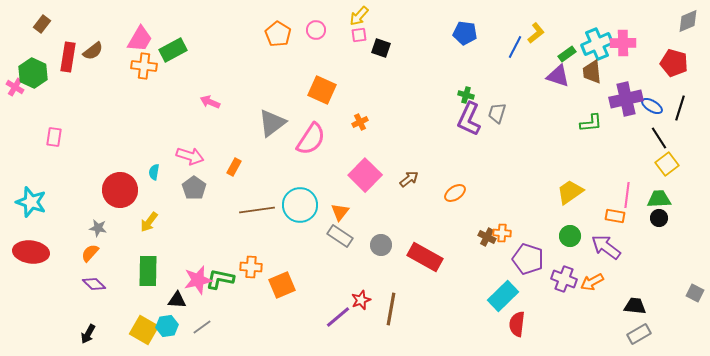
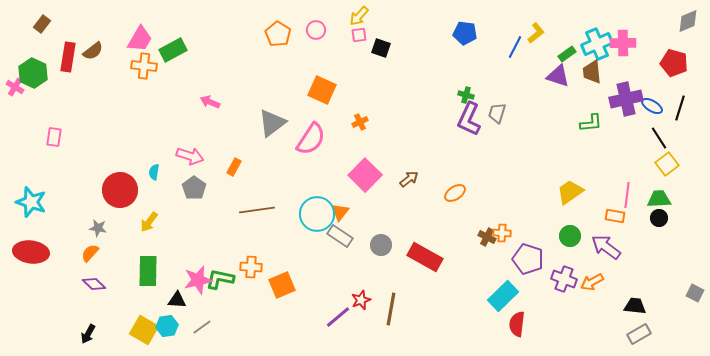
cyan circle at (300, 205): moved 17 px right, 9 px down
